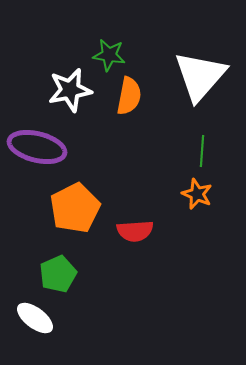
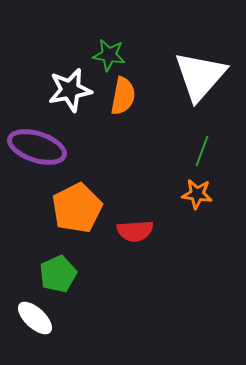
orange semicircle: moved 6 px left
purple ellipse: rotated 4 degrees clockwise
green line: rotated 16 degrees clockwise
orange star: rotated 16 degrees counterclockwise
orange pentagon: moved 2 px right
white ellipse: rotated 6 degrees clockwise
